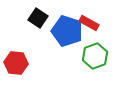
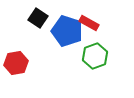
red hexagon: rotated 15 degrees counterclockwise
